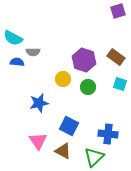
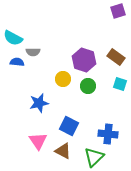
green circle: moved 1 px up
